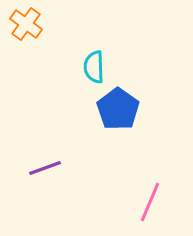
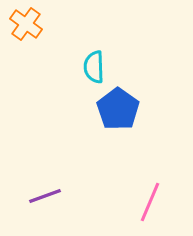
purple line: moved 28 px down
